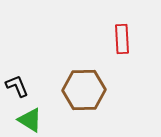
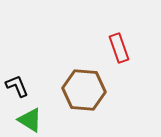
red rectangle: moved 3 px left, 9 px down; rotated 16 degrees counterclockwise
brown hexagon: rotated 6 degrees clockwise
